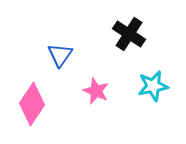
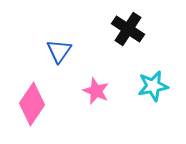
black cross: moved 1 px left, 5 px up
blue triangle: moved 1 px left, 4 px up
